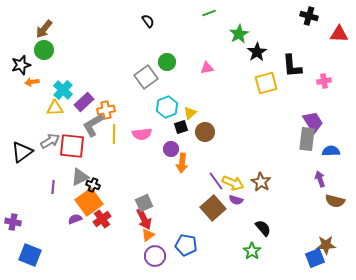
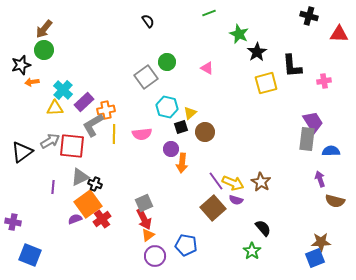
green star at (239, 34): rotated 18 degrees counterclockwise
pink triangle at (207, 68): rotated 40 degrees clockwise
cyan hexagon at (167, 107): rotated 25 degrees counterclockwise
black cross at (93, 185): moved 2 px right, 1 px up
orange square at (89, 202): moved 1 px left, 2 px down
brown star at (326, 245): moved 5 px left, 3 px up
